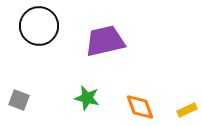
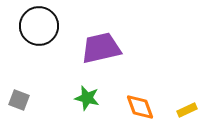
purple trapezoid: moved 4 px left, 7 px down
